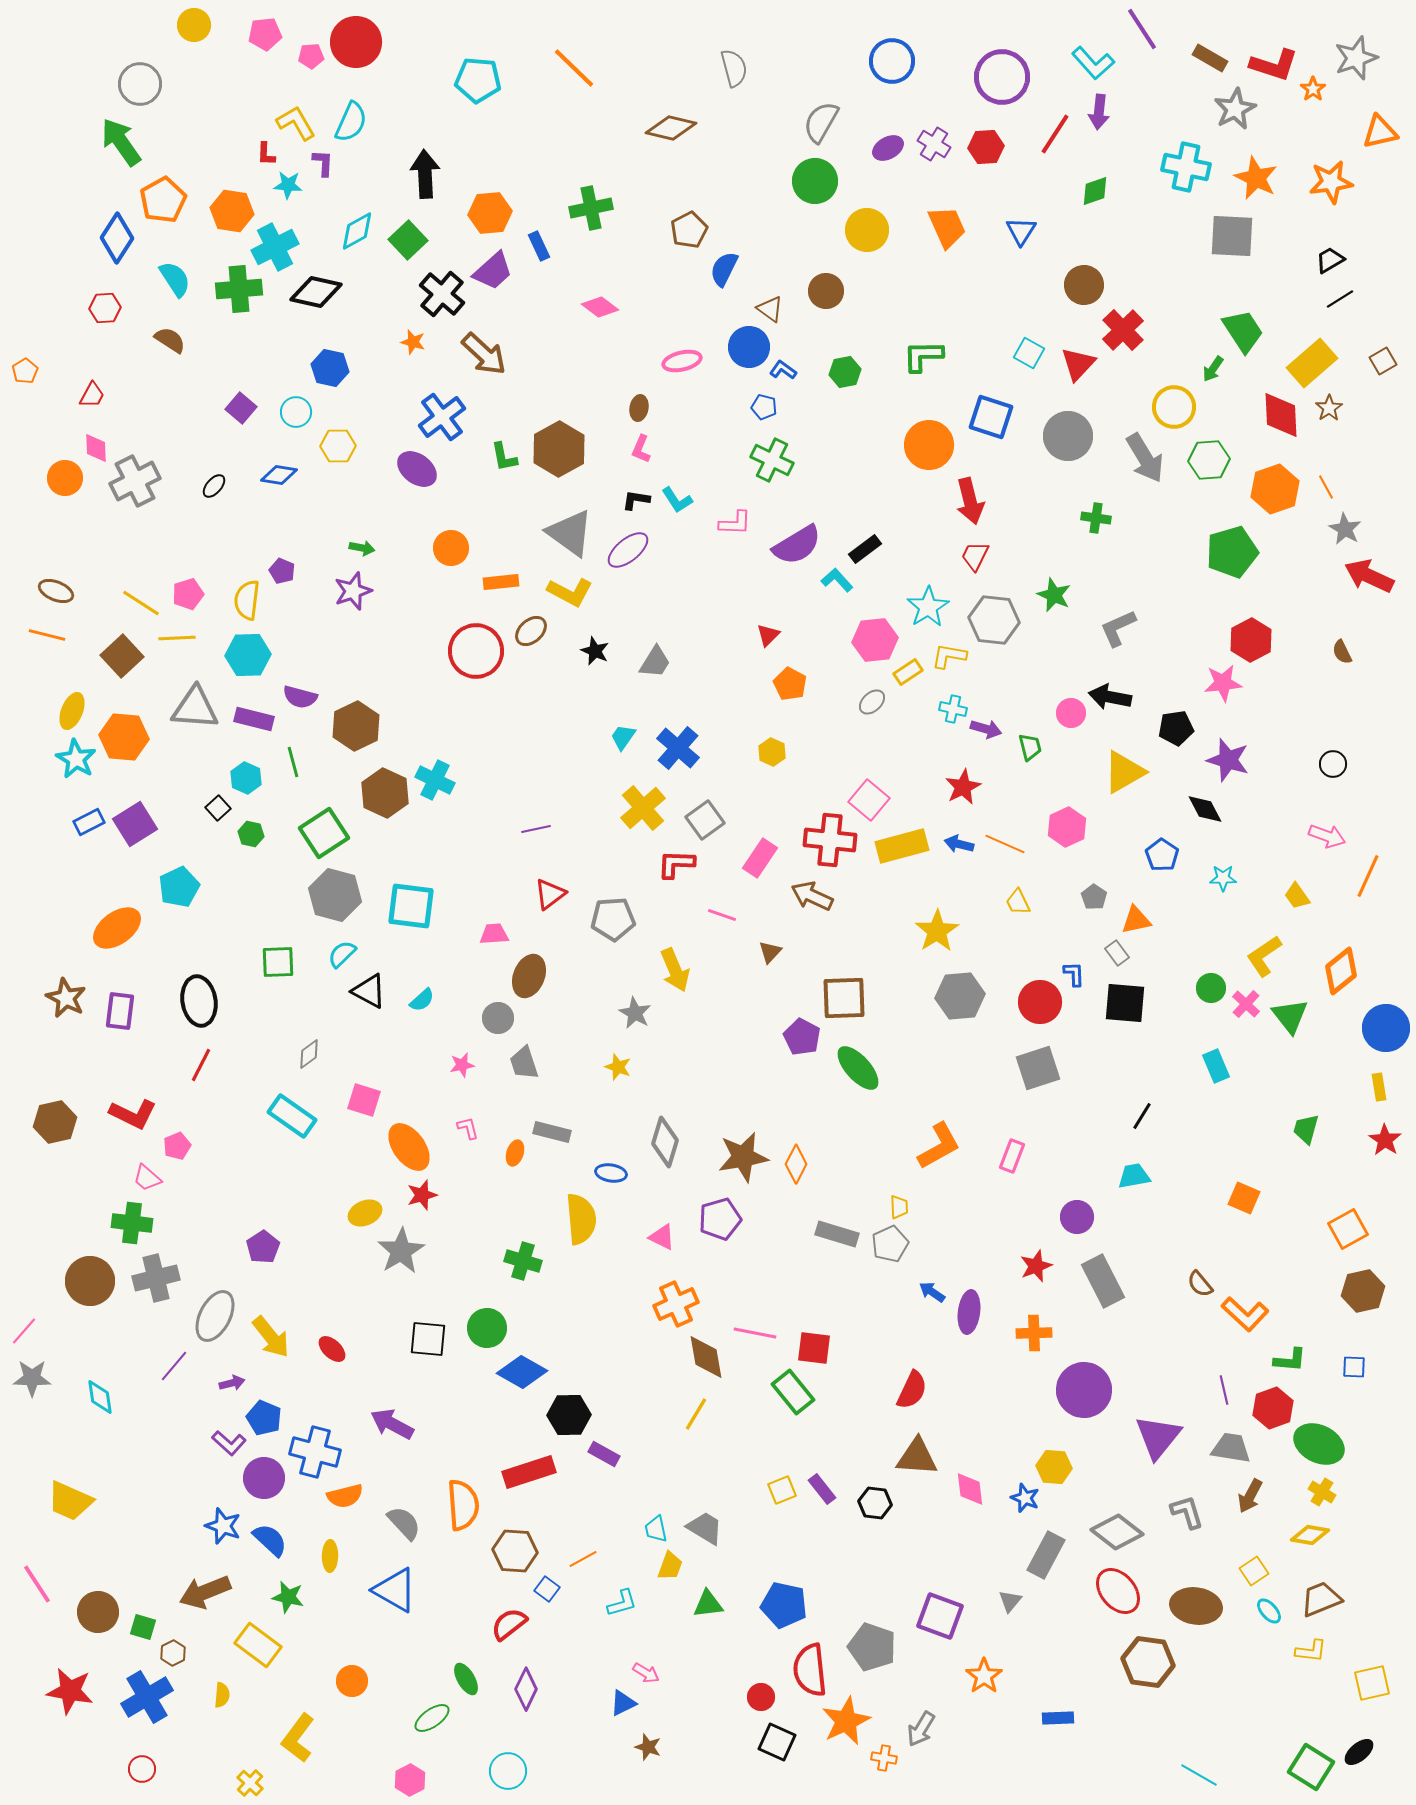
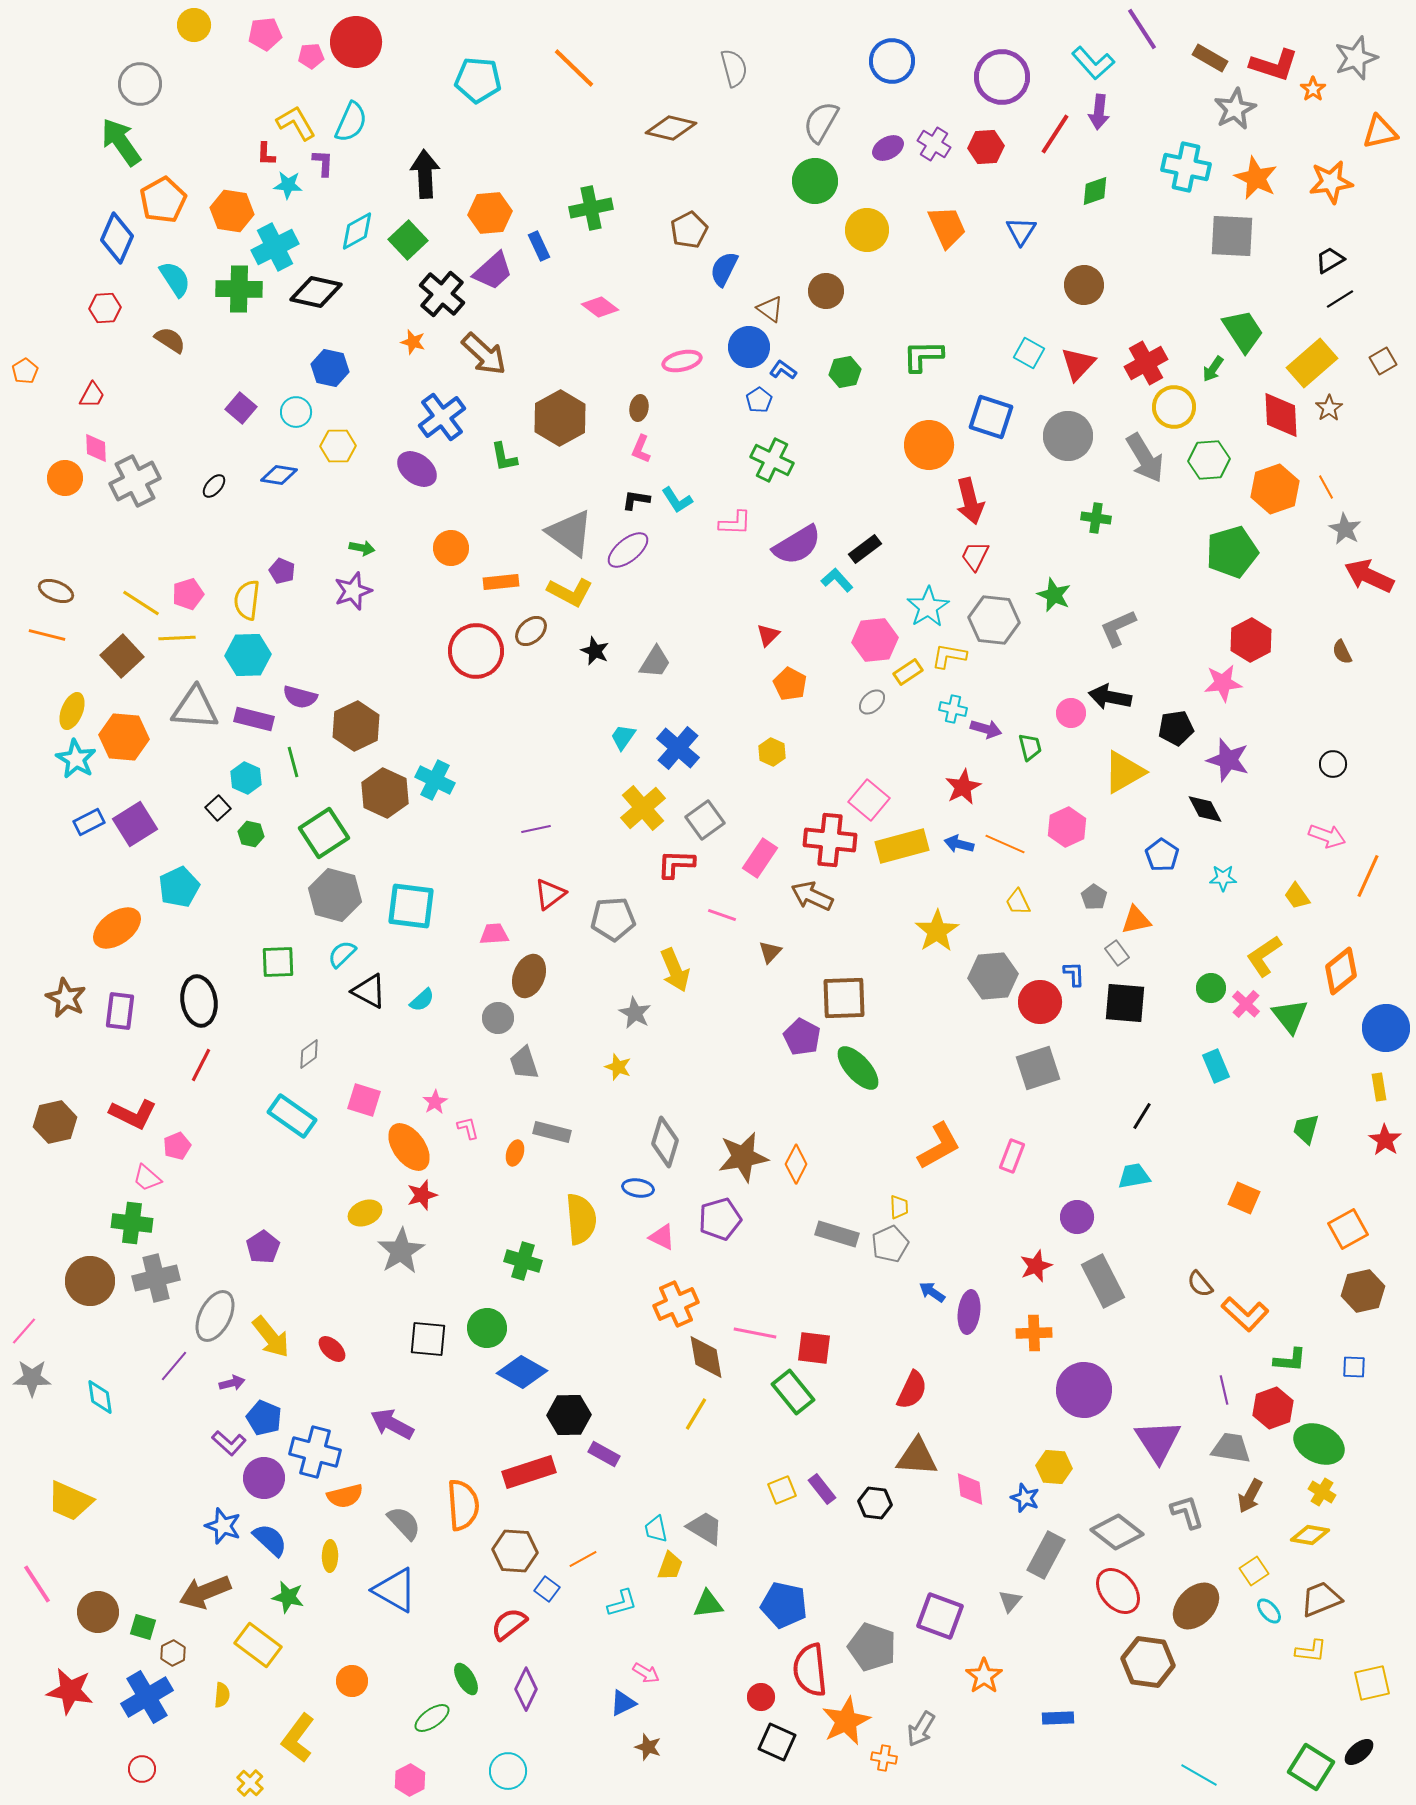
blue diamond at (117, 238): rotated 9 degrees counterclockwise
green cross at (239, 289): rotated 6 degrees clockwise
red cross at (1123, 330): moved 23 px right, 33 px down; rotated 15 degrees clockwise
blue pentagon at (764, 407): moved 5 px left, 7 px up; rotated 25 degrees clockwise
brown hexagon at (559, 449): moved 1 px right, 31 px up
gray hexagon at (960, 996): moved 33 px right, 20 px up
pink star at (462, 1065): moved 27 px left, 37 px down; rotated 20 degrees counterclockwise
blue ellipse at (611, 1173): moved 27 px right, 15 px down
purple triangle at (1158, 1437): moved 4 px down; rotated 12 degrees counterclockwise
brown ellipse at (1196, 1606): rotated 54 degrees counterclockwise
